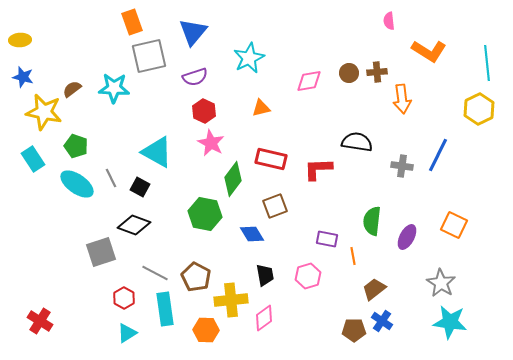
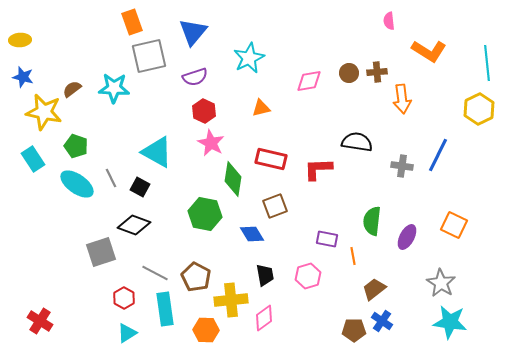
green diamond at (233, 179): rotated 28 degrees counterclockwise
